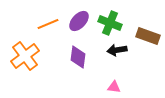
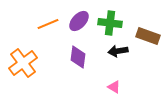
green cross: rotated 15 degrees counterclockwise
black arrow: moved 1 px right, 1 px down
orange cross: moved 2 px left, 7 px down
pink triangle: rotated 24 degrees clockwise
